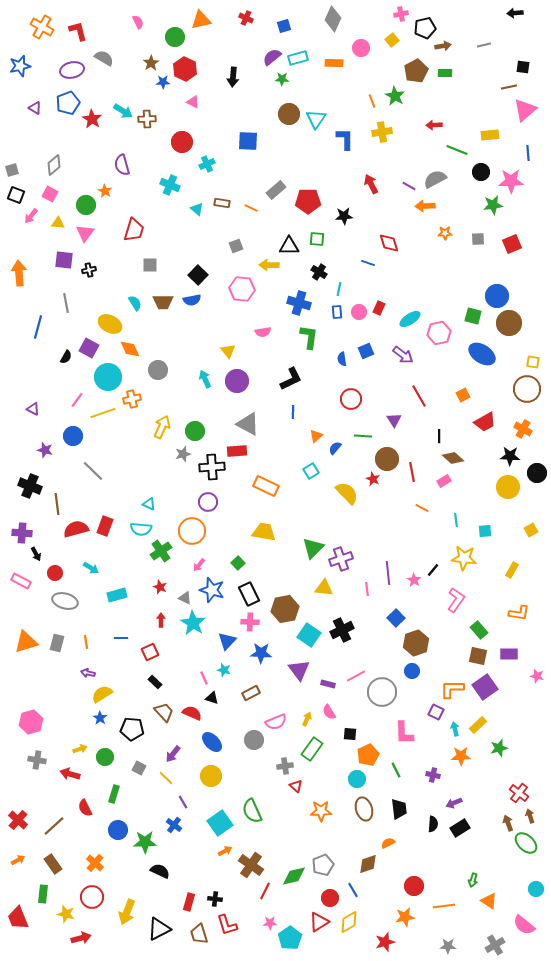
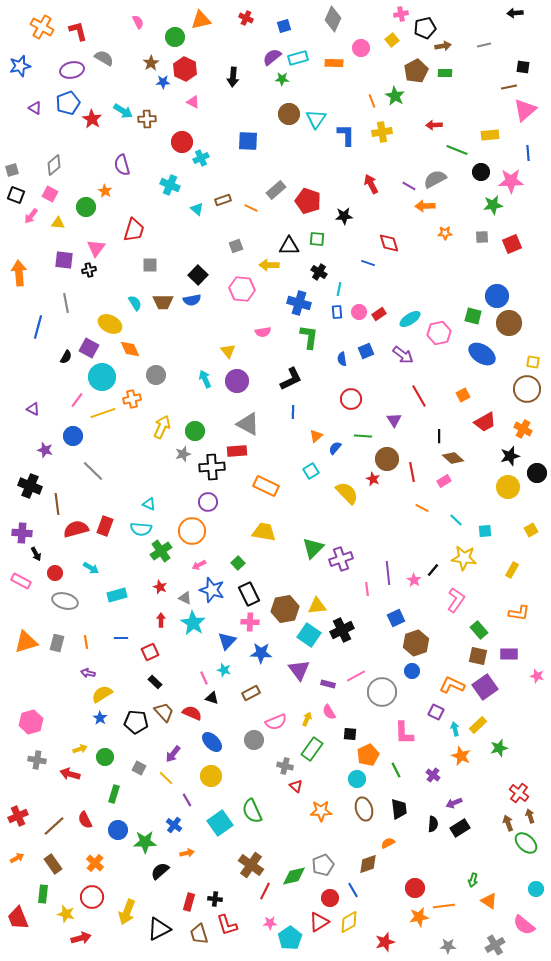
blue L-shape at (345, 139): moved 1 px right, 4 px up
cyan cross at (207, 164): moved 6 px left, 6 px up
red pentagon at (308, 201): rotated 20 degrees clockwise
brown rectangle at (222, 203): moved 1 px right, 3 px up; rotated 28 degrees counterclockwise
green circle at (86, 205): moved 2 px down
pink triangle at (85, 233): moved 11 px right, 15 px down
gray square at (478, 239): moved 4 px right, 2 px up
red rectangle at (379, 308): moved 6 px down; rotated 32 degrees clockwise
gray circle at (158, 370): moved 2 px left, 5 px down
cyan circle at (108, 377): moved 6 px left
black star at (510, 456): rotated 18 degrees counterclockwise
cyan line at (456, 520): rotated 40 degrees counterclockwise
pink arrow at (199, 565): rotated 24 degrees clockwise
yellow triangle at (324, 588): moved 7 px left, 18 px down; rotated 12 degrees counterclockwise
blue square at (396, 618): rotated 18 degrees clockwise
orange L-shape at (452, 689): moved 4 px up; rotated 25 degrees clockwise
black pentagon at (132, 729): moved 4 px right, 7 px up
orange star at (461, 756): rotated 24 degrees clockwise
gray cross at (285, 766): rotated 21 degrees clockwise
purple cross at (433, 775): rotated 24 degrees clockwise
purple line at (183, 802): moved 4 px right, 2 px up
red semicircle at (85, 808): moved 12 px down
red cross at (18, 820): moved 4 px up; rotated 24 degrees clockwise
orange arrow at (225, 851): moved 38 px left, 2 px down; rotated 16 degrees clockwise
orange arrow at (18, 860): moved 1 px left, 2 px up
black semicircle at (160, 871): rotated 66 degrees counterclockwise
red circle at (414, 886): moved 1 px right, 2 px down
orange star at (405, 917): moved 14 px right
